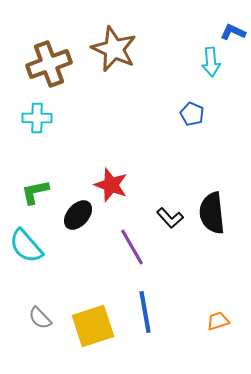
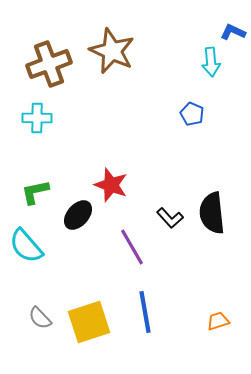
brown star: moved 2 px left, 2 px down
yellow square: moved 4 px left, 4 px up
